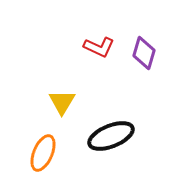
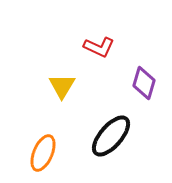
purple diamond: moved 30 px down
yellow triangle: moved 16 px up
black ellipse: rotated 27 degrees counterclockwise
